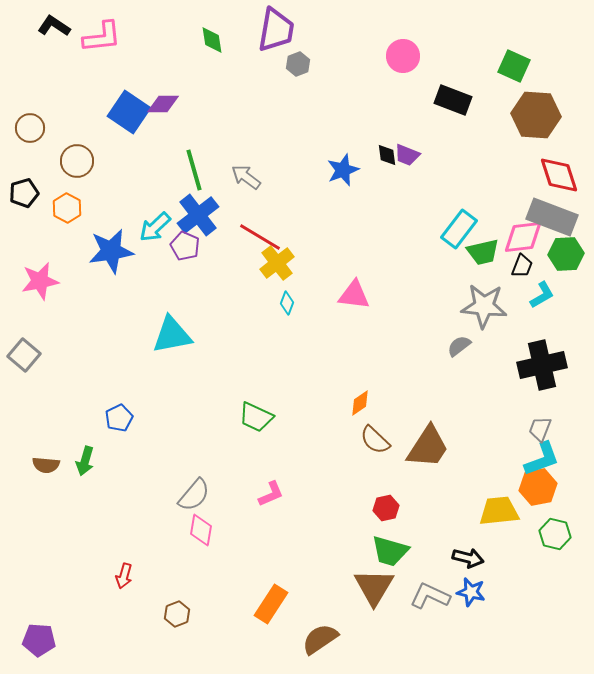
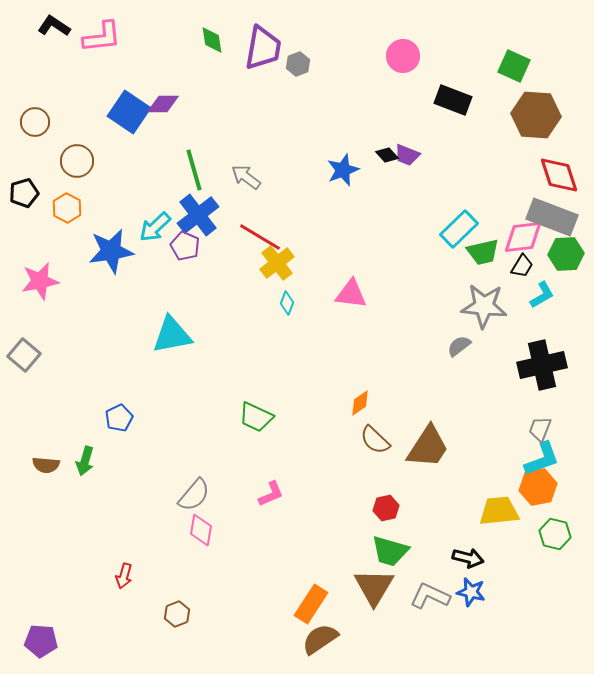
purple trapezoid at (276, 30): moved 13 px left, 18 px down
brown circle at (30, 128): moved 5 px right, 6 px up
black diamond at (387, 155): rotated 35 degrees counterclockwise
cyan rectangle at (459, 229): rotated 9 degrees clockwise
black trapezoid at (522, 266): rotated 10 degrees clockwise
pink triangle at (354, 295): moved 3 px left, 1 px up
orange rectangle at (271, 604): moved 40 px right
purple pentagon at (39, 640): moved 2 px right, 1 px down
